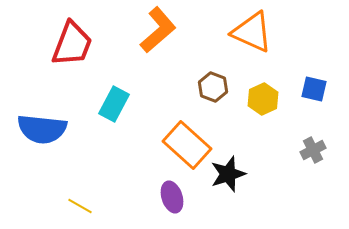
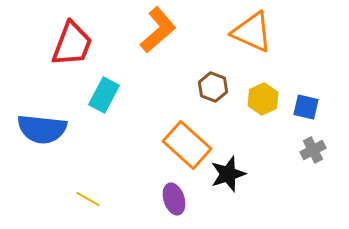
blue square: moved 8 px left, 18 px down
cyan rectangle: moved 10 px left, 9 px up
purple ellipse: moved 2 px right, 2 px down
yellow line: moved 8 px right, 7 px up
